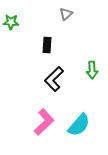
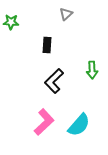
black L-shape: moved 2 px down
